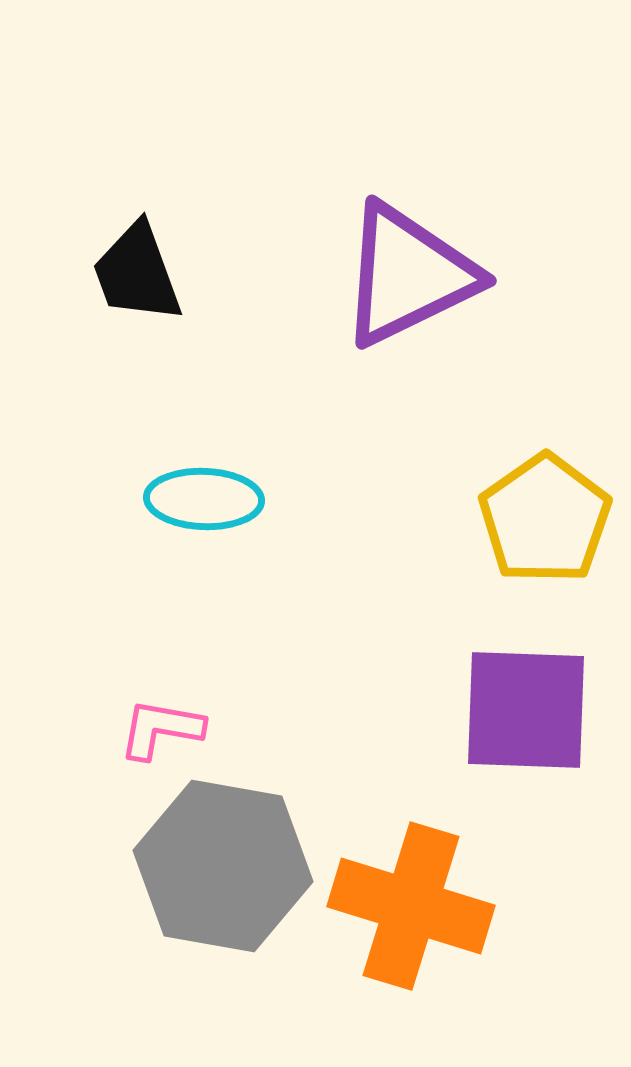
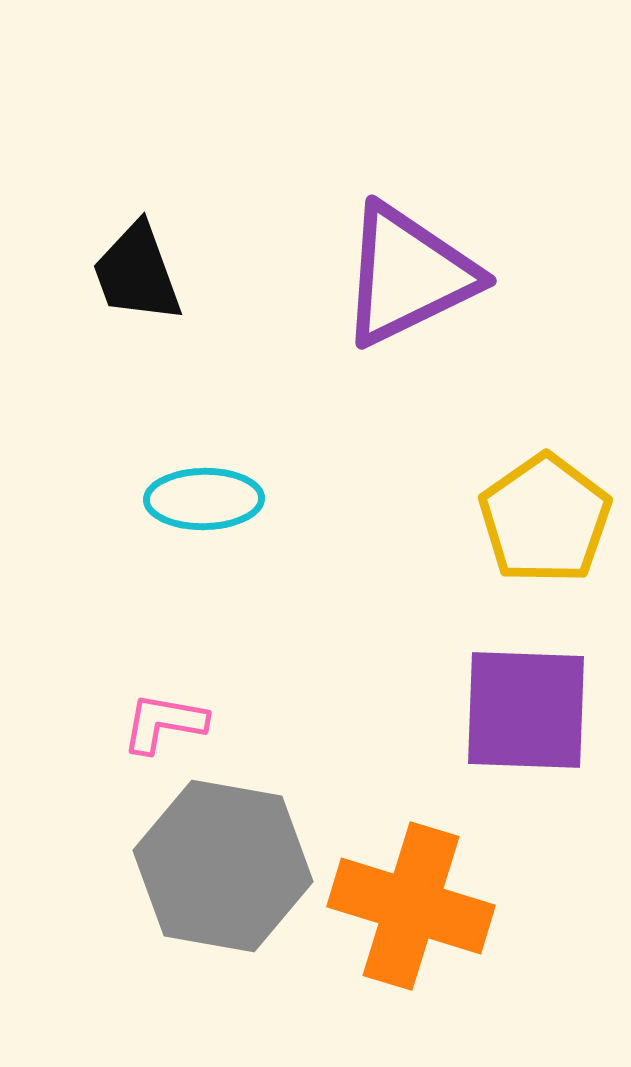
cyan ellipse: rotated 3 degrees counterclockwise
pink L-shape: moved 3 px right, 6 px up
